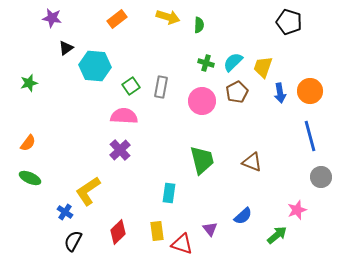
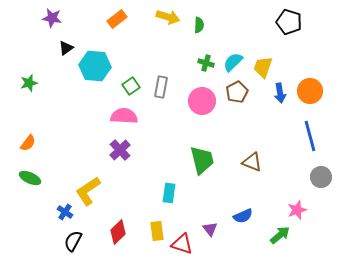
blue semicircle: rotated 18 degrees clockwise
green arrow: moved 3 px right
